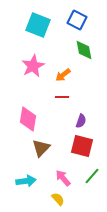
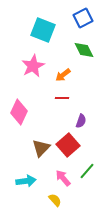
blue square: moved 6 px right, 2 px up; rotated 36 degrees clockwise
cyan square: moved 5 px right, 5 px down
green diamond: rotated 15 degrees counterclockwise
red line: moved 1 px down
pink diamond: moved 9 px left, 7 px up; rotated 15 degrees clockwise
red square: moved 14 px left, 1 px up; rotated 35 degrees clockwise
green line: moved 5 px left, 5 px up
yellow semicircle: moved 3 px left, 1 px down
